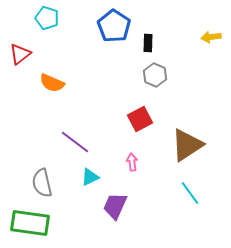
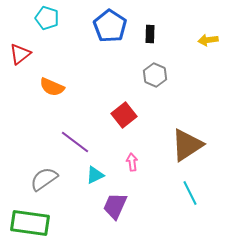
blue pentagon: moved 4 px left
yellow arrow: moved 3 px left, 3 px down
black rectangle: moved 2 px right, 9 px up
orange semicircle: moved 4 px down
red square: moved 16 px left, 4 px up; rotated 10 degrees counterclockwise
cyan triangle: moved 5 px right, 2 px up
gray semicircle: moved 2 px right, 4 px up; rotated 68 degrees clockwise
cyan line: rotated 10 degrees clockwise
